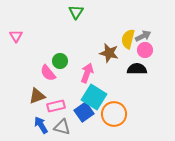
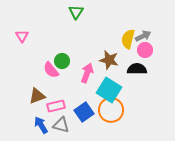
pink triangle: moved 6 px right
brown star: moved 7 px down
green circle: moved 2 px right
pink semicircle: moved 3 px right, 3 px up
cyan square: moved 15 px right, 7 px up
orange circle: moved 3 px left, 4 px up
gray triangle: moved 1 px left, 2 px up
